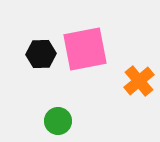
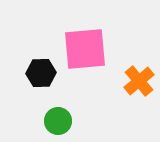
pink square: rotated 6 degrees clockwise
black hexagon: moved 19 px down
